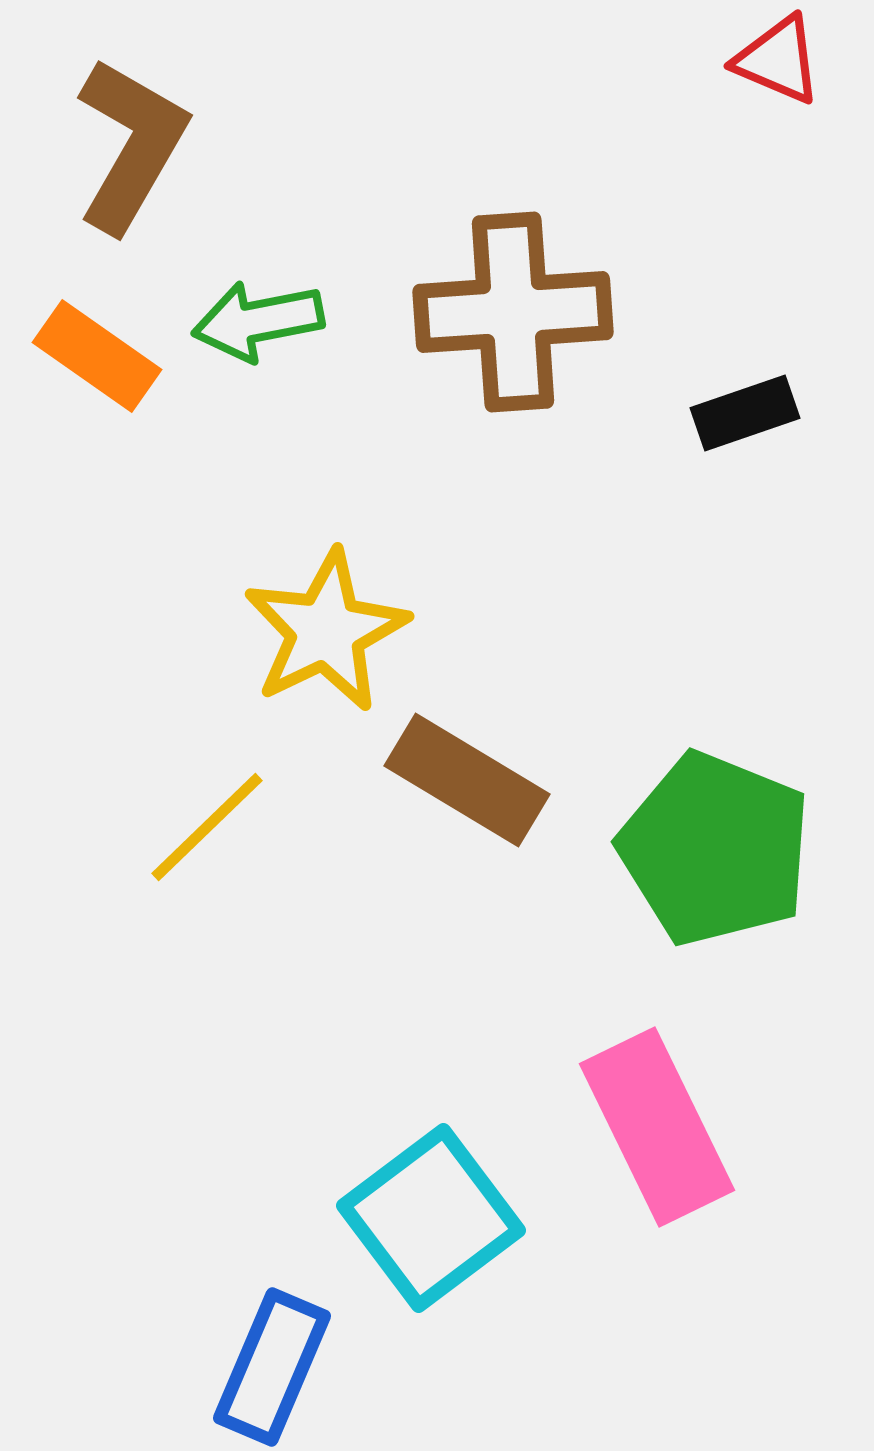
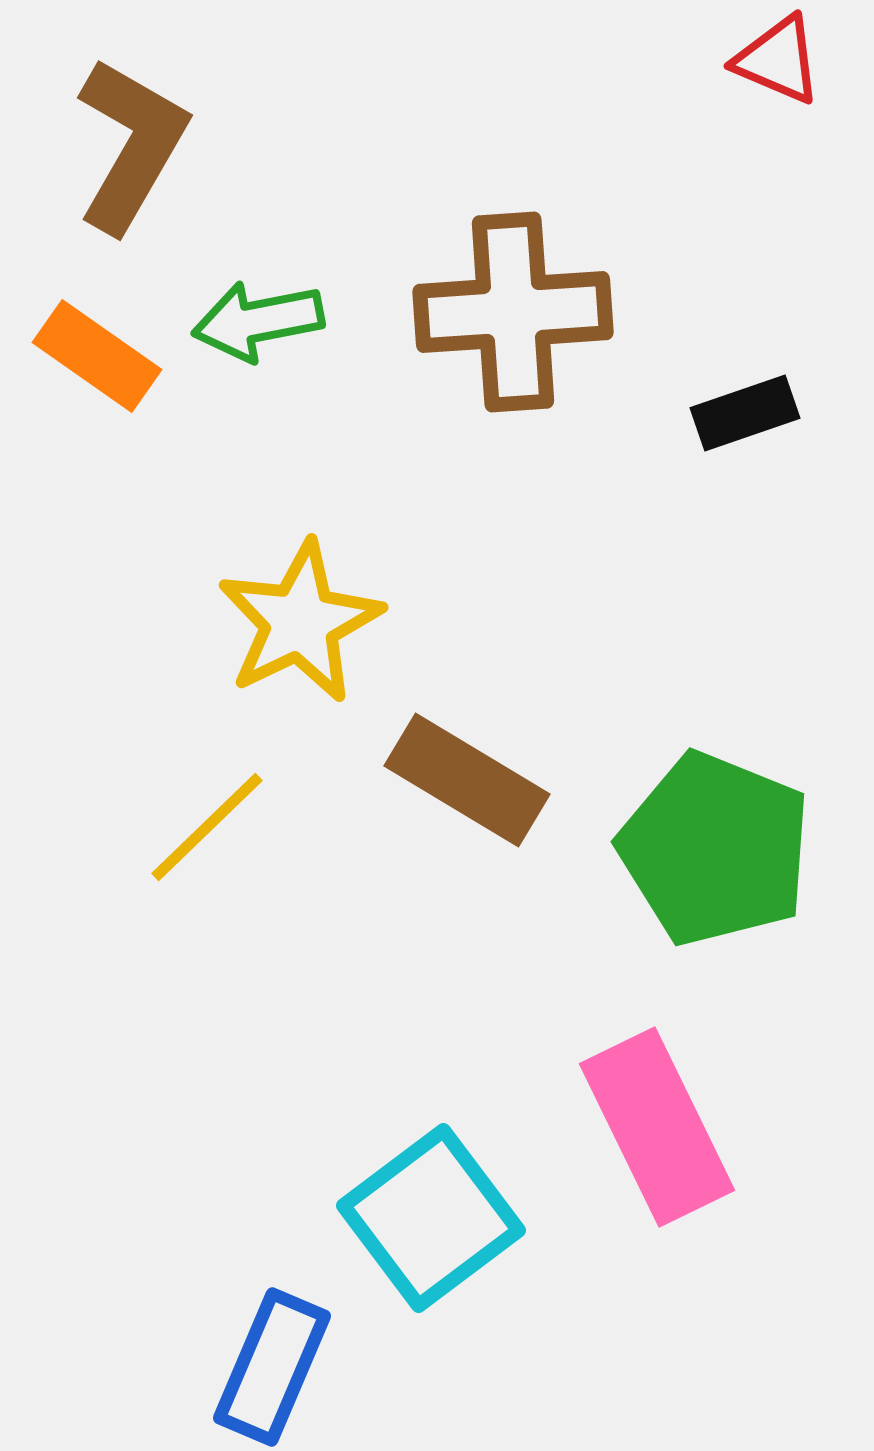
yellow star: moved 26 px left, 9 px up
